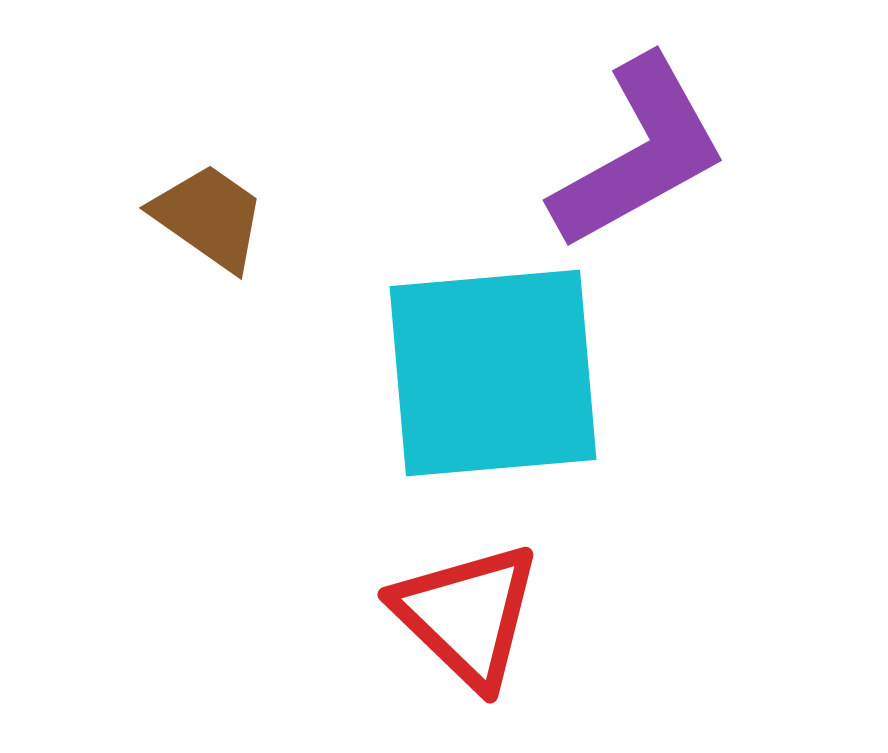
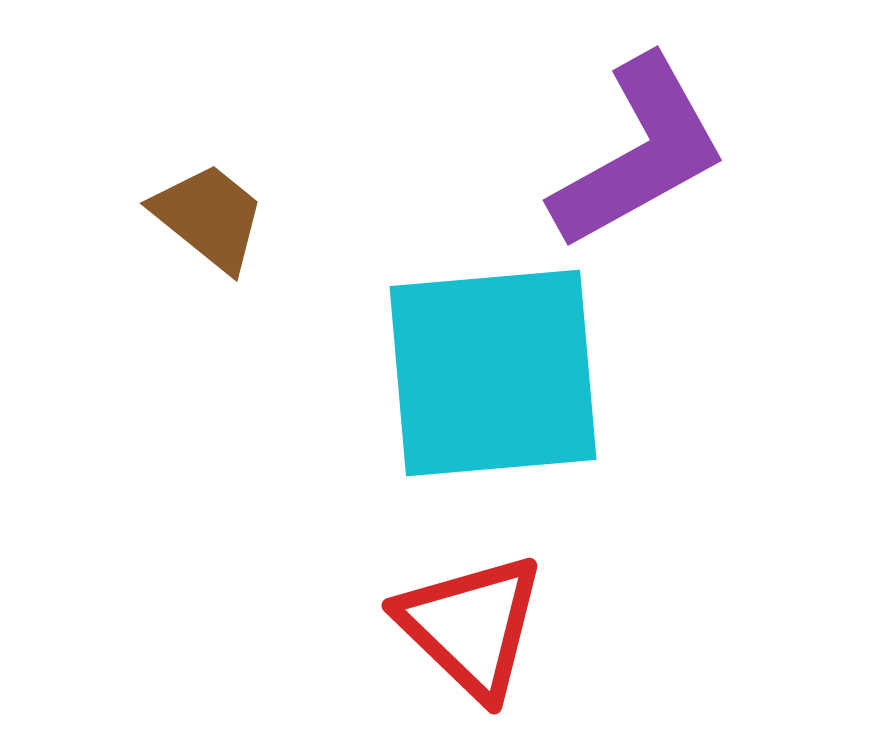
brown trapezoid: rotated 4 degrees clockwise
red triangle: moved 4 px right, 11 px down
